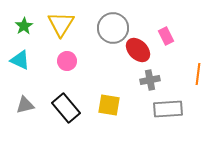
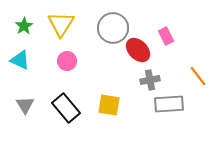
orange line: moved 2 px down; rotated 45 degrees counterclockwise
gray triangle: rotated 48 degrees counterclockwise
gray rectangle: moved 1 px right, 5 px up
